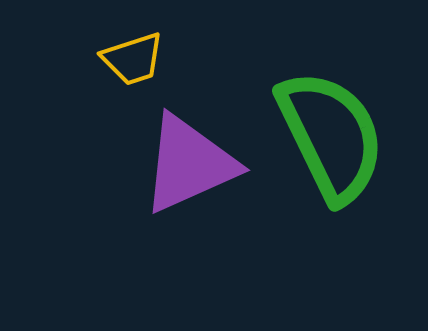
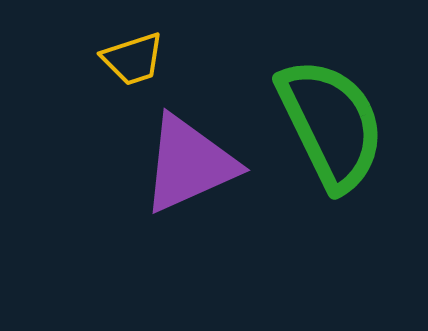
green semicircle: moved 12 px up
